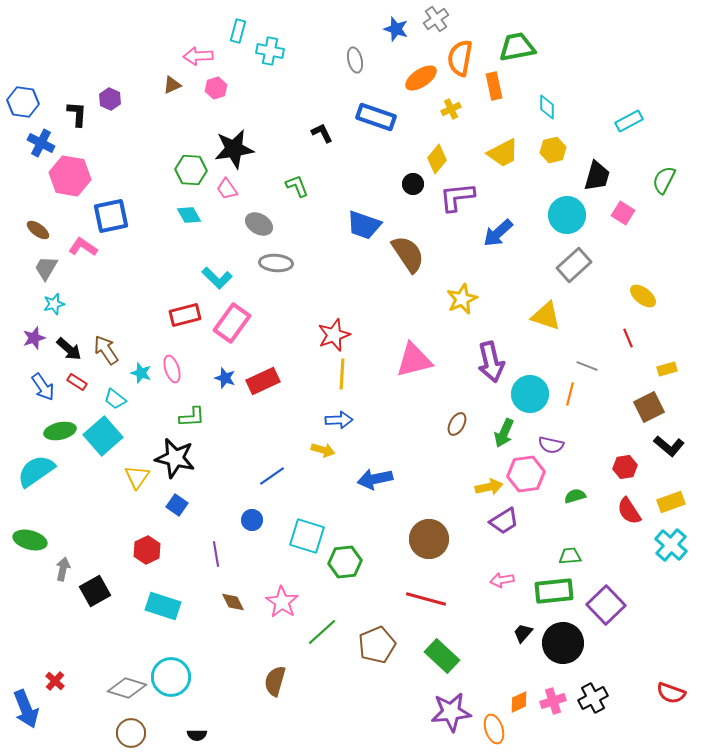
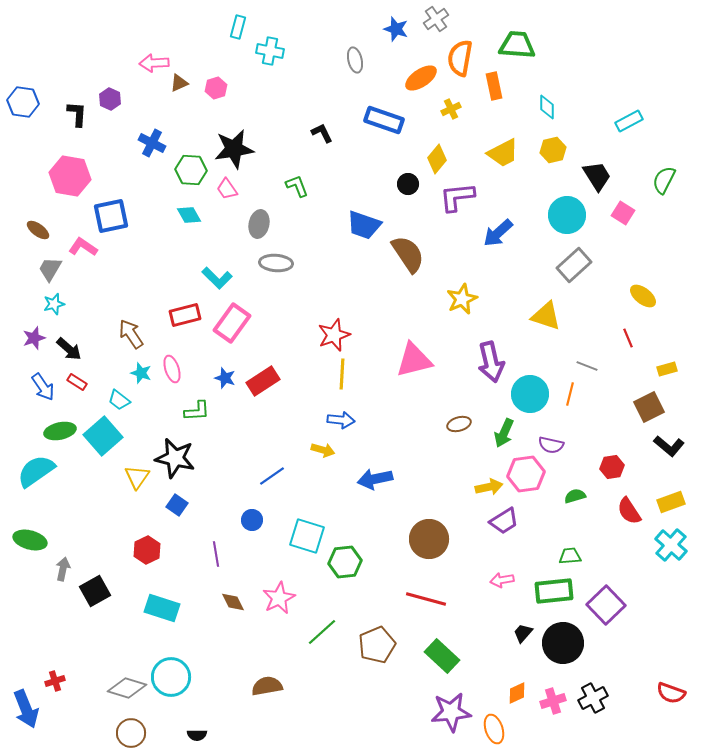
cyan rectangle at (238, 31): moved 4 px up
green trapezoid at (517, 47): moved 2 px up; rotated 15 degrees clockwise
pink arrow at (198, 56): moved 44 px left, 7 px down
brown triangle at (172, 85): moved 7 px right, 2 px up
blue rectangle at (376, 117): moved 8 px right, 3 px down
blue cross at (41, 143): moved 111 px right
black trapezoid at (597, 176): rotated 48 degrees counterclockwise
black circle at (413, 184): moved 5 px left
gray ellipse at (259, 224): rotated 72 degrees clockwise
gray trapezoid at (46, 268): moved 4 px right, 1 px down
brown arrow at (106, 350): moved 25 px right, 16 px up
red rectangle at (263, 381): rotated 8 degrees counterclockwise
cyan trapezoid at (115, 399): moved 4 px right, 1 px down
green L-shape at (192, 417): moved 5 px right, 6 px up
blue arrow at (339, 420): moved 2 px right; rotated 8 degrees clockwise
brown ellipse at (457, 424): moved 2 px right; rotated 45 degrees clockwise
red hexagon at (625, 467): moved 13 px left
pink star at (282, 602): moved 3 px left, 4 px up; rotated 12 degrees clockwise
cyan rectangle at (163, 606): moved 1 px left, 2 px down
red cross at (55, 681): rotated 30 degrees clockwise
brown semicircle at (275, 681): moved 8 px left, 5 px down; rotated 64 degrees clockwise
orange diamond at (519, 702): moved 2 px left, 9 px up
